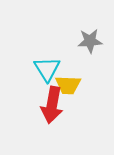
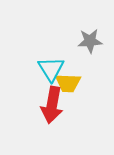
cyan triangle: moved 4 px right
yellow trapezoid: moved 2 px up
